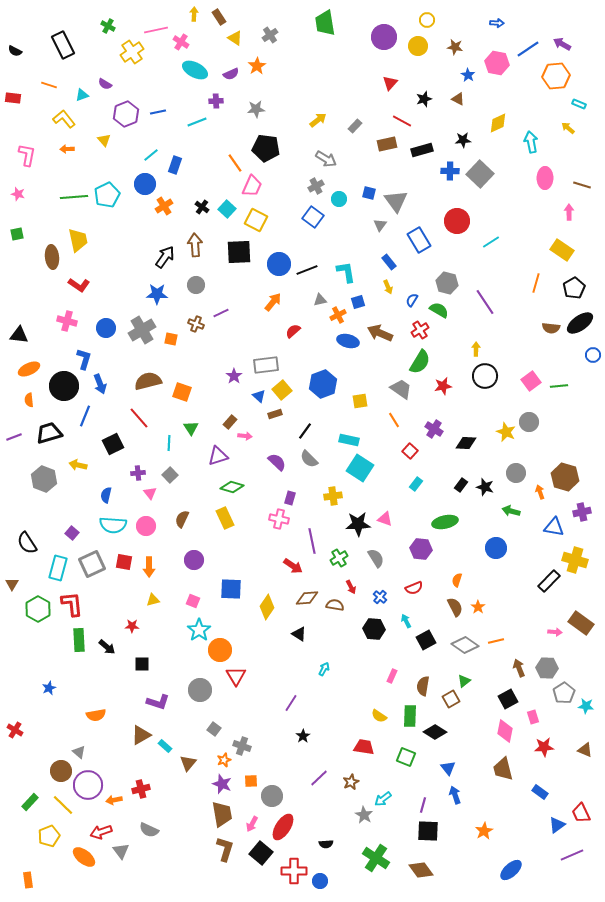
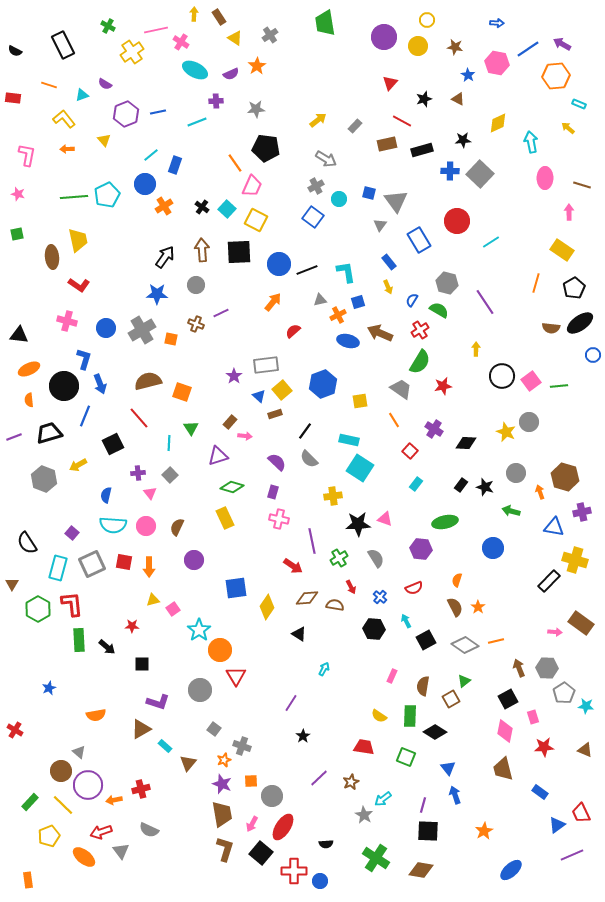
brown arrow at (195, 245): moved 7 px right, 5 px down
black circle at (485, 376): moved 17 px right
yellow arrow at (78, 465): rotated 42 degrees counterclockwise
purple rectangle at (290, 498): moved 17 px left, 6 px up
brown semicircle at (182, 519): moved 5 px left, 8 px down
blue circle at (496, 548): moved 3 px left
blue square at (231, 589): moved 5 px right, 1 px up; rotated 10 degrees counterclockwise
pink square at (193, 601): moved 20 px left, 8 px down; rotated 32 degrees clockwise
brown triangle at (141, 735): moved 6 px up
brown diamond at (421, 870): rotated 45 degrees counterclockwise
